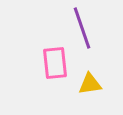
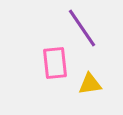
purple line: rotated 15 degrees counterclockwise
